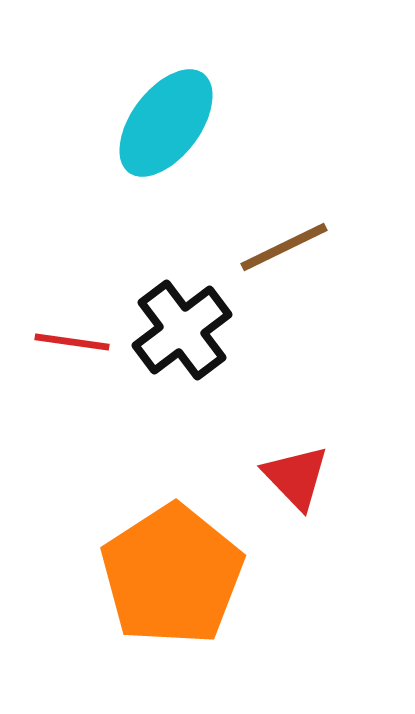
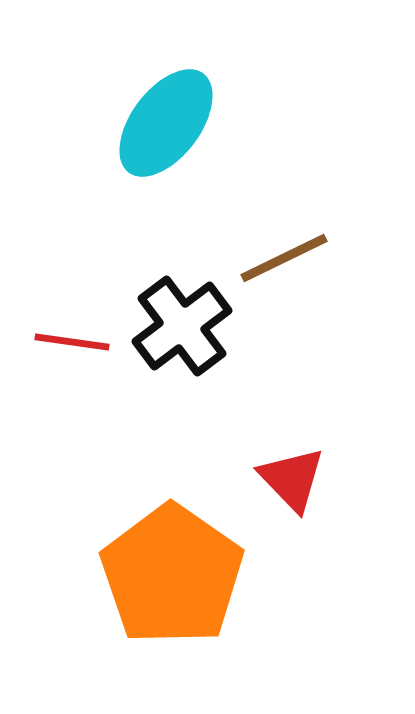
brown line: moved 11 px down
black cross: moved 4 px up
red triangle: moved 4 px left, 2 px down
orange pentagon: rotated 4 degrees counterclockwise
